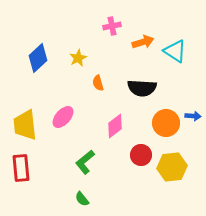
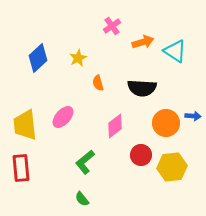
pink cross: rotated 24 degrees counterclockwise
